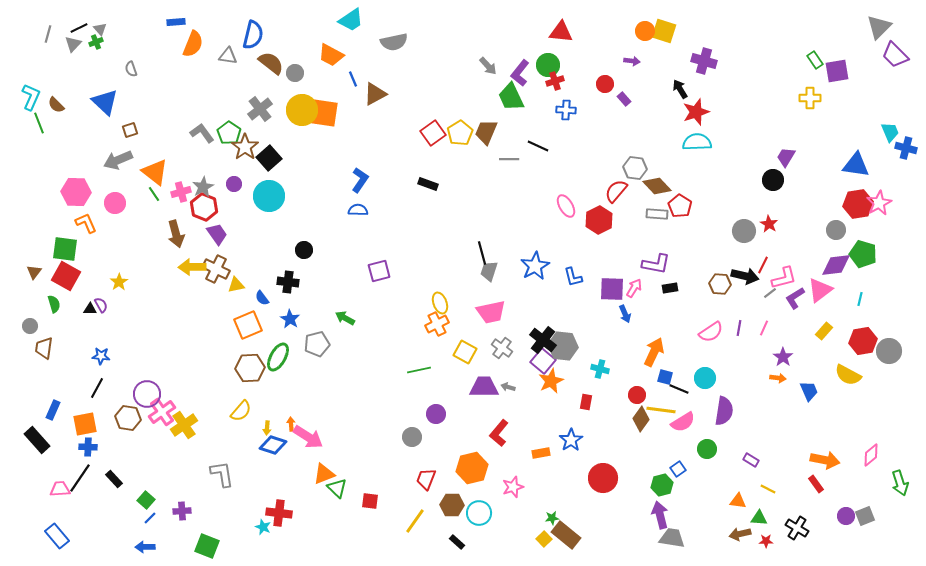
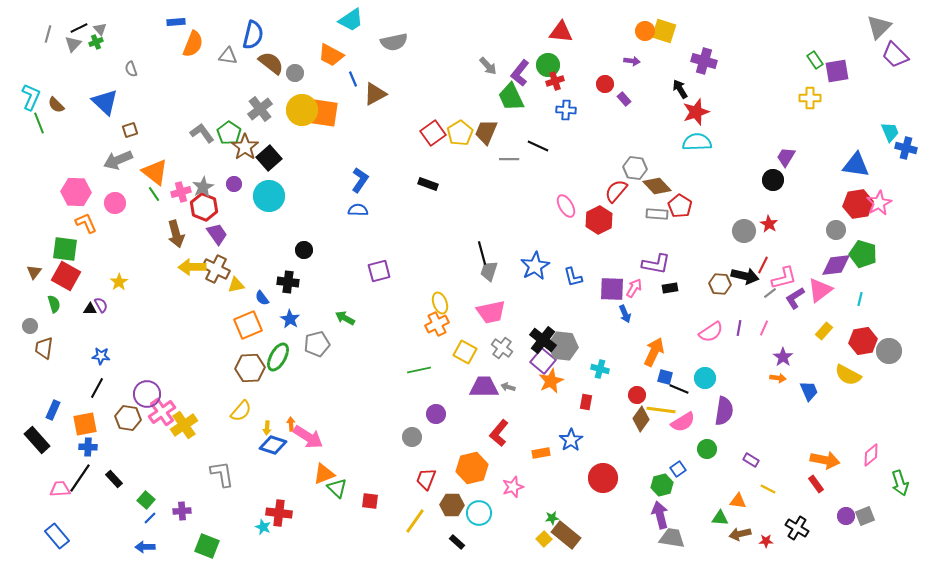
green triangle at (759, 518): moved 39 px left
